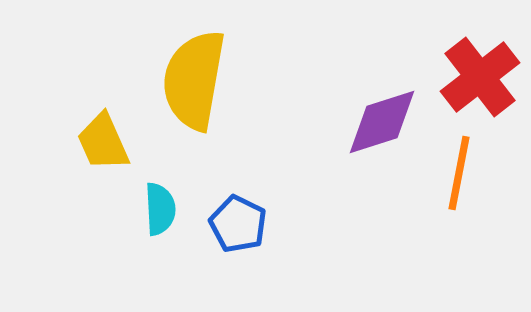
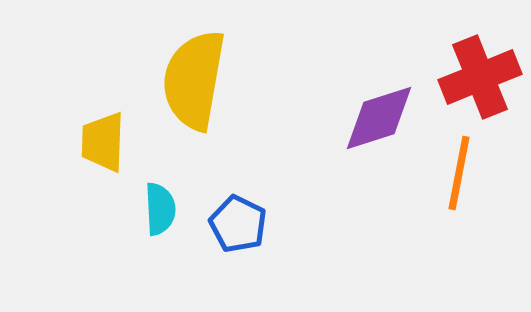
red cross: rotated 16 degrees clockwise
purple diamond: moved 3 px left, 4 px up
yellow trapezoid: rotated 26 degrees clockwise
